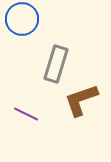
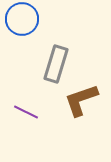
purple line: moved 2 px up
